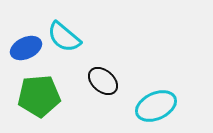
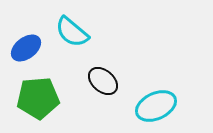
cyan semicircle: moved 8 px right, 5 px up
blue ellipse: rotated 12 degrees counterclockwise
green pentagon: moved 1 px left, 2 px down
